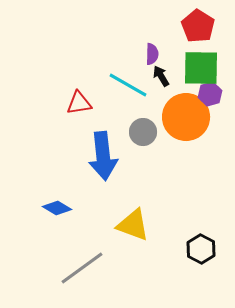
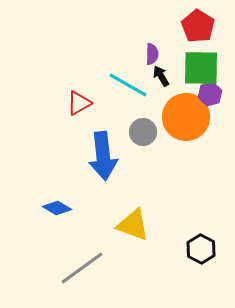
red triangle: rotated 20 degrees counterclockwise
